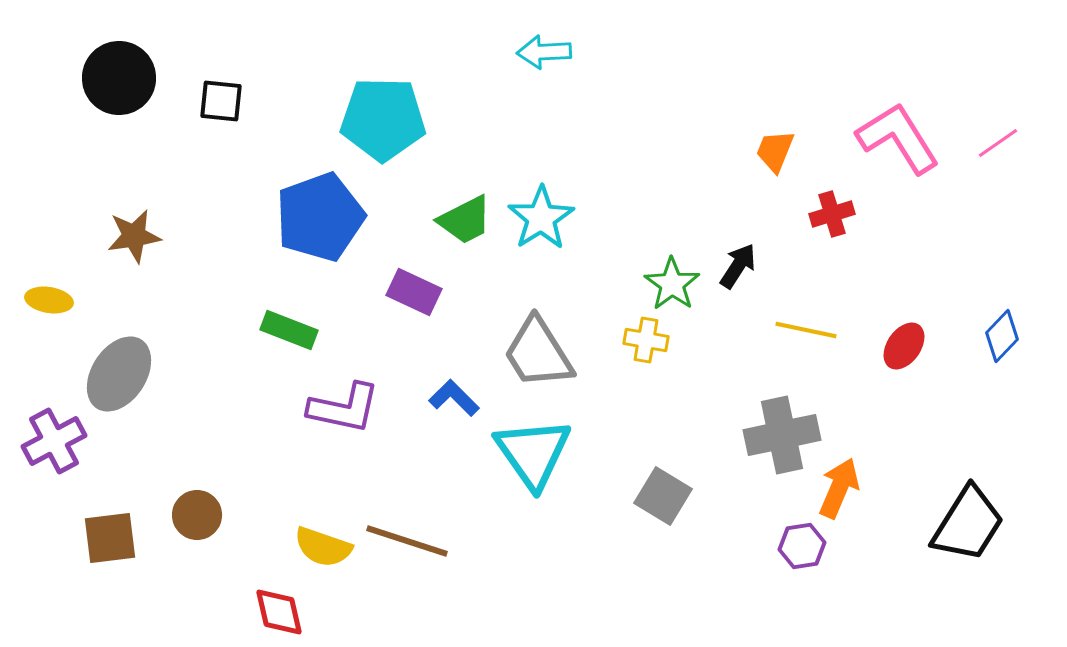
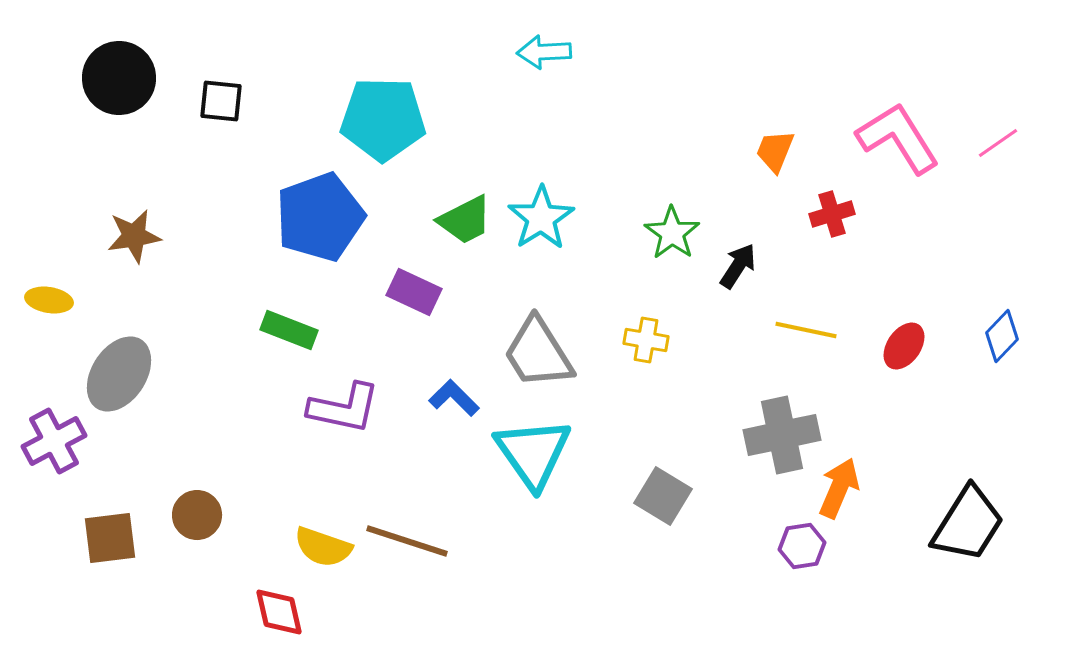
green star: moved 51 px up
